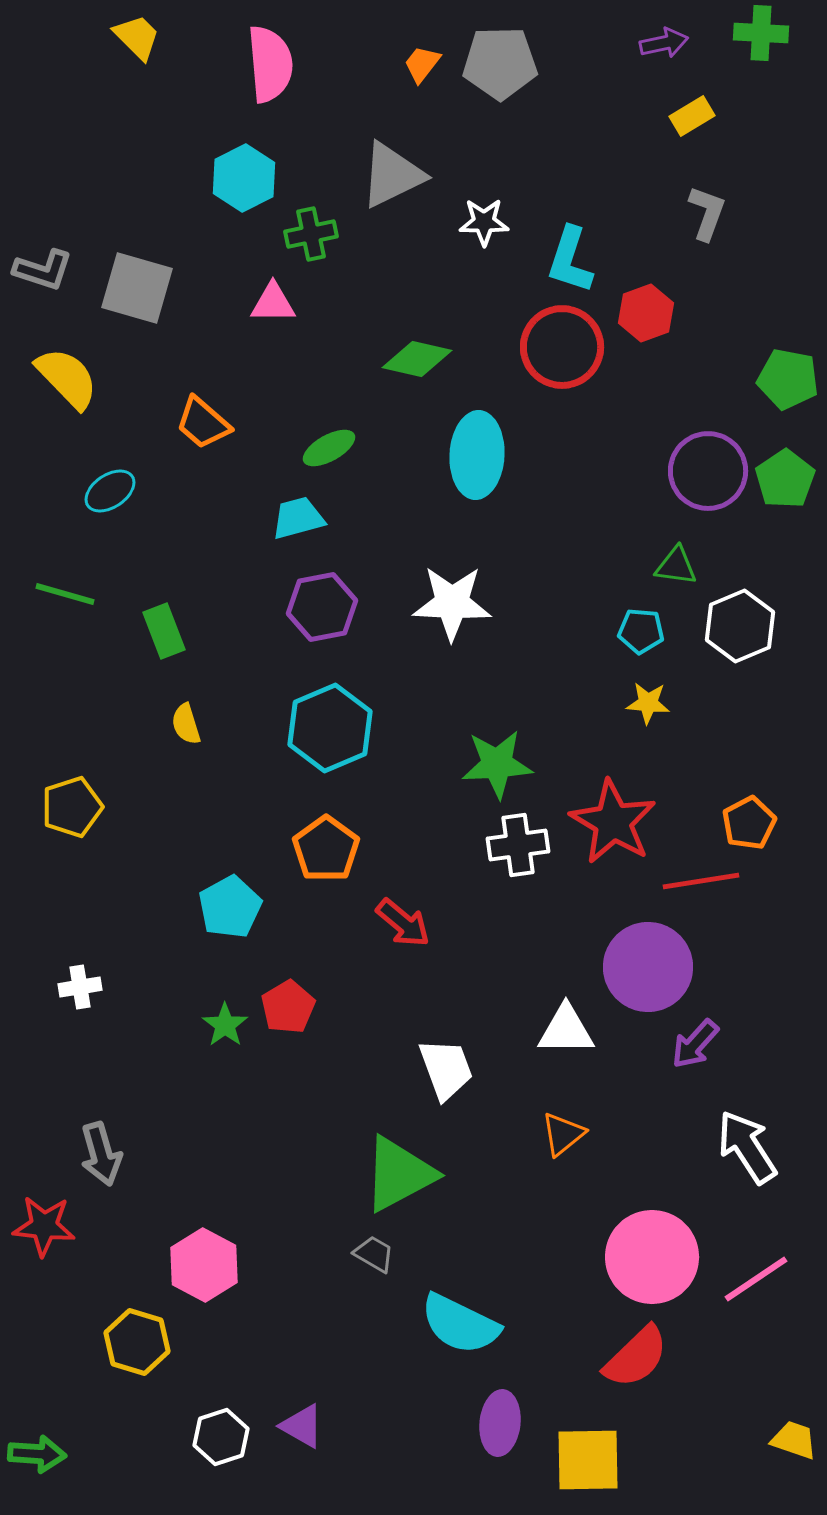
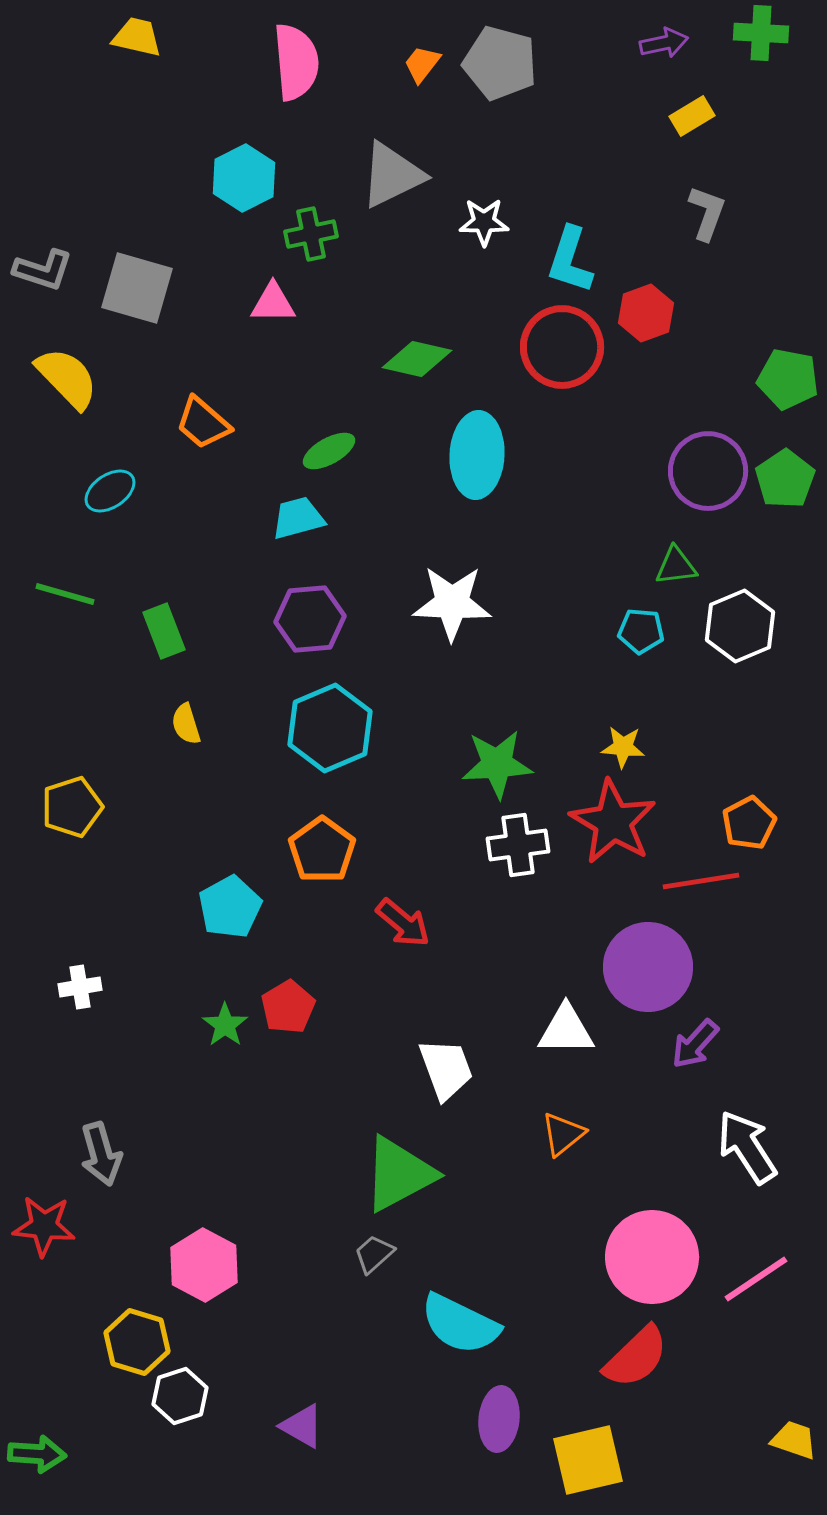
yellow trapezoid at (137, 37): rotated 32 degrees counterclockwise
gray pentagon at (500, 63): rotated 16 degrees clockwise
pink semicircle at (270, 64): moved 26 px right, 2 px up
green ellipse at (329, 448): moved 3 px down
green triangle at (676, 566): rotated 15 degrees counterclockwise
purple hexagon at (322, 607): moved 12 px left, 12 px down; rotated 6 degrees clockwise
yellow star at (648, 703): moved 25 px left, 44 px down
orange pentagon at (326, 849): moved 4 px left, 1 px down
gray trapezoid at (374, 1254): rotated 72 degrees counterclockwise
purple ellipse at (500, 1423): moved 1 px left, 4 px up
white hexagon at (221, 1437): moved 41 px left, 41 px up
yellow square at (588, 1460): rotated 12 degrees counterclockwise
